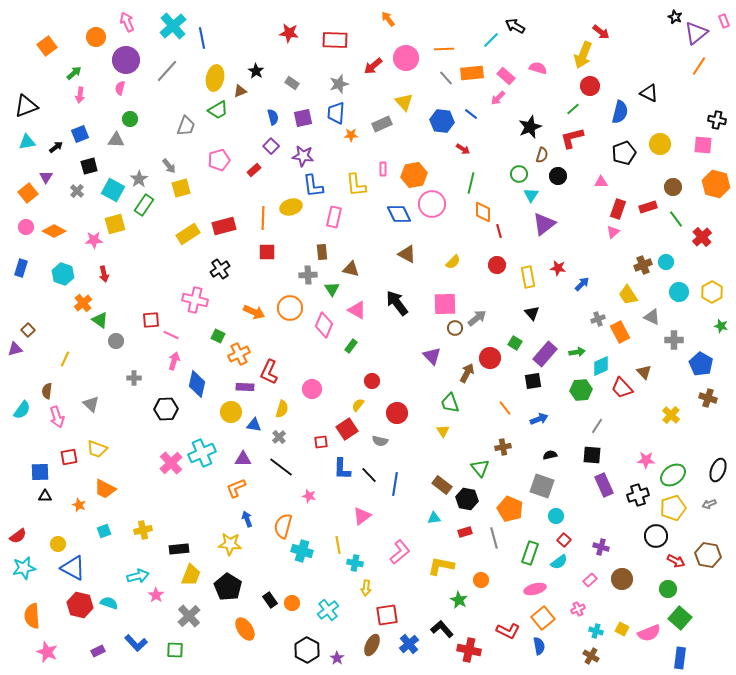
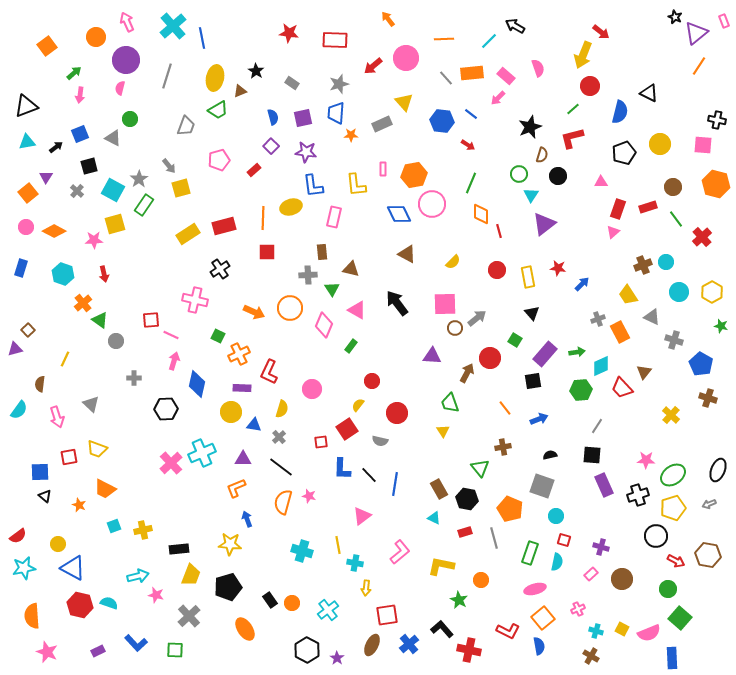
cyan line at (491, 40): moved 2 px left, 1 px down
orange line at (444, 49): moved 10 px up
pink semicircle at (538, 68): rotated 54 degrees clockwise
gray line at (167, 71): moved 5 px down; rotated 25 degrees counterclockwise
gray triangle at (116, 140): moved 3 px left, 2 px up; rotated 24 degrees clockwise
red arrow at (463, 149): moved 5 px right, 4 px up
purple star at (303, 156): moved 3 px right, 4 px up
green line at (471, 183): rotated 10 degrees clockwise
orange diamond at (483, 212): moved 2 px left, 2 px down
red circle at (497, 265): moved 5 px down
gray cross at (674, 340): rotated 18 degrees clockwise
green square at (515, 343): moved 3 px up
purple triangle at (432, 356): rotated 42 degrees counterclockwise
brown triangle at (644, 372): rotated 21 degrees clockwise
purple rectangle at (245, 387): moved 3 px left, 1 px down
brown semicircle at (47, 391): moved 7 px left, 7 px up
cyan semicircle at (22, 410): moved 3 px left
brown rectangle at (442, 485): moved 3 px left, 4 px down; rotated 24 degrees clockwise
black triangle at (45, 496): rotated 40 degrees clockwise
cyan triangle at (434, 518): rotated 32 degrees clockwise
orange semicircle at (283, 526): moved 24 px up
cyan square at (104, 531): moved 10 px right, 5 px up
red square at (564, 540): rotated 24 degrees counterclockwise
cyan semicircle at (559, 562): moved 2 px left; rotated 42 degrees counterclockwise
pink rectangle at (590, 580): moved 1 px right, 6 px up
black pentagon at (228, 587): rotated 24 degrees clockwise
pink star at (156, 595): rotated 21 degrees counterclockwise
blue rectangle at (680, 658): moved 8 px left; rotated 10 degrees counterclockwise
